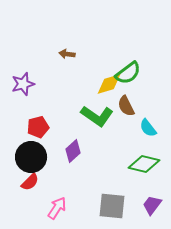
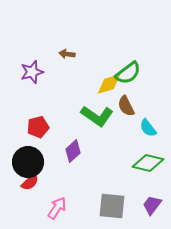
purple star: moved 9 px right, 12 px up
black circle: moved 3 px left, 5 px down
green diamond: moved 4 px right, 1 px up
